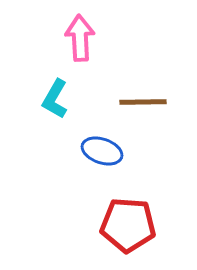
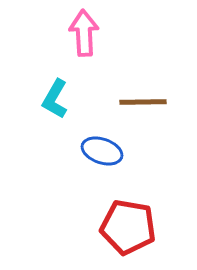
pink arrow: moved 4 px right, 5 px up
red pentagon: moved 2 px down; rotated 6 degrees clockwise
